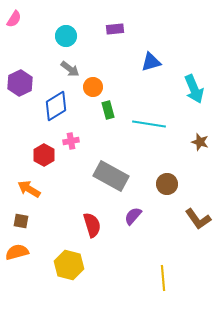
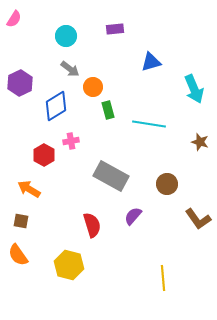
orange semicircle: moved 1 px right, 3 px down; rotated 110 degrees counterclockwise
